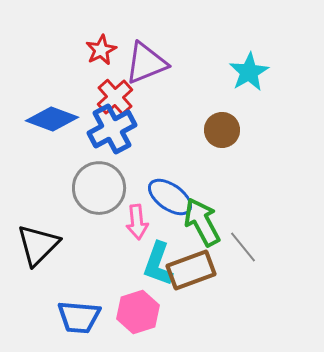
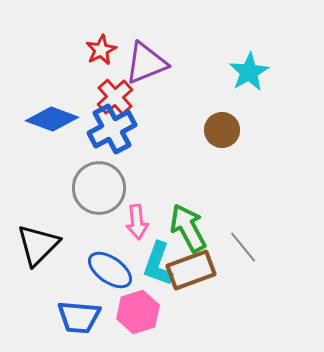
blue ellipse: moved 60 px left, 73 px down
green arrow: moved 14 px left, 6 px down
